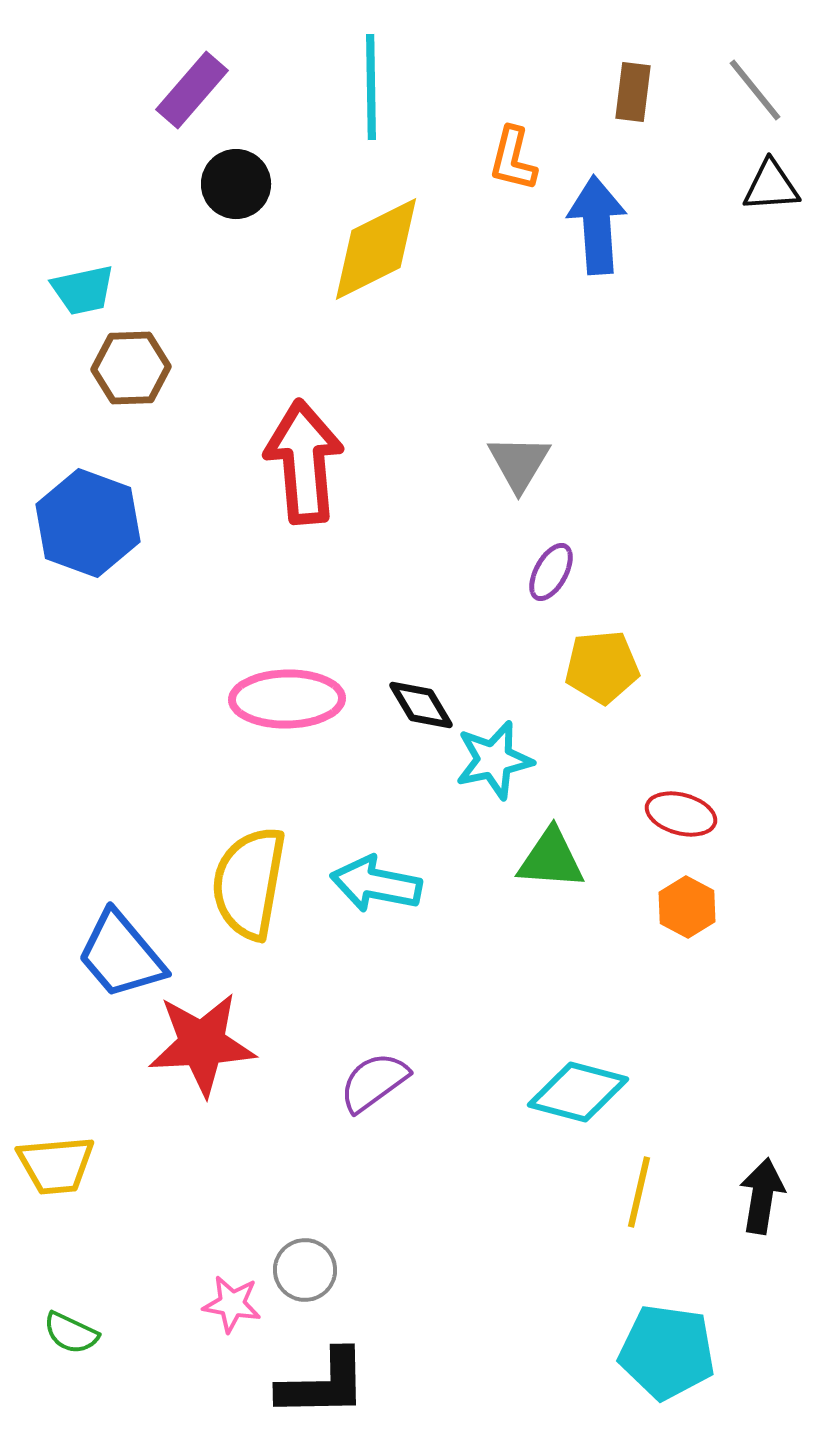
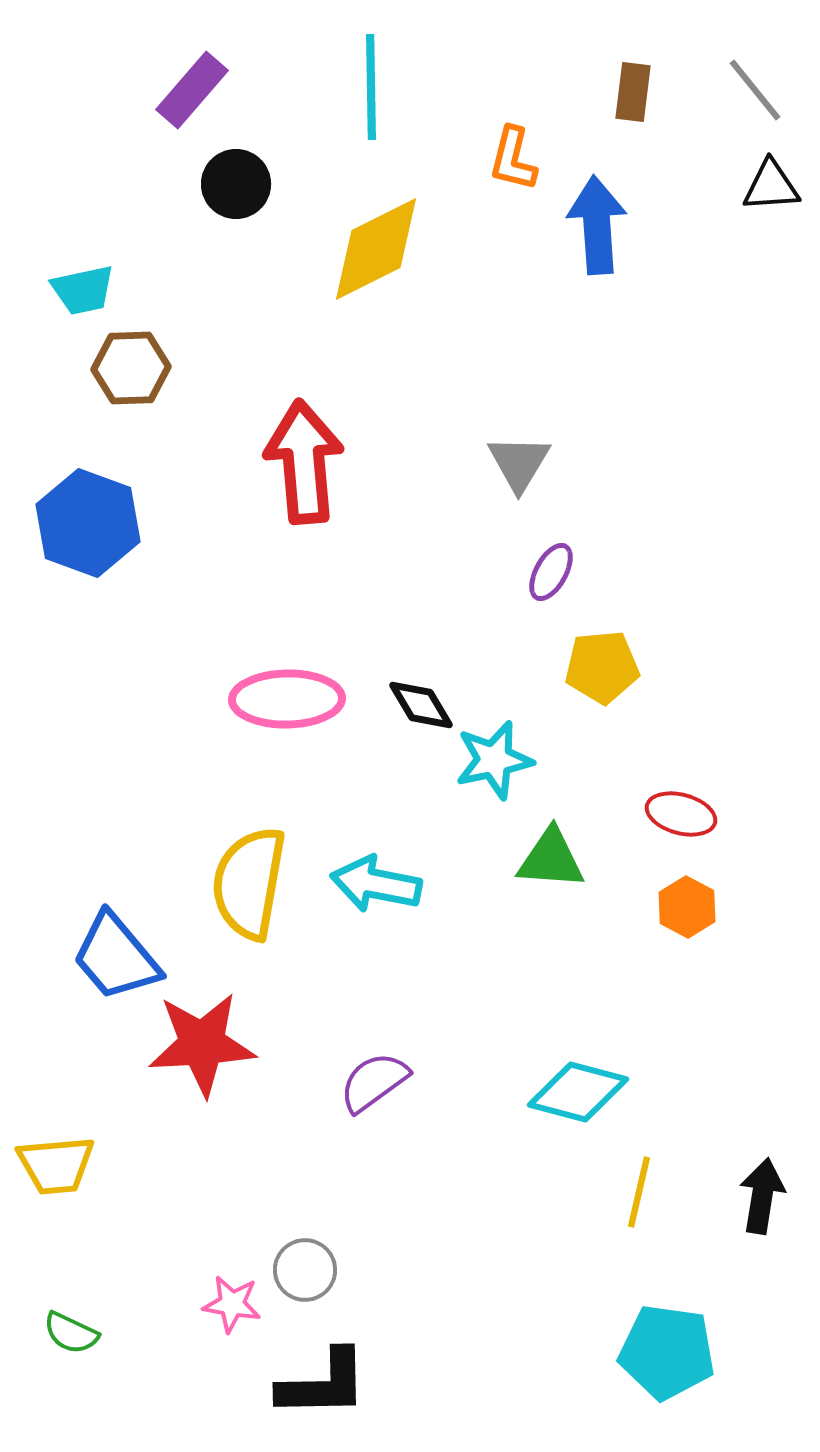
blue trapezoid: moved 5 px left, 2 px down
